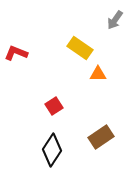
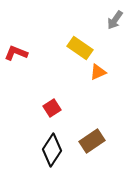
orange triangle: moved 2 px up; rotated 24 degrees counterclockwise
red square: moved 2 px left, 2 px down
brown rectangle: moved 9 px left, 4 px down
